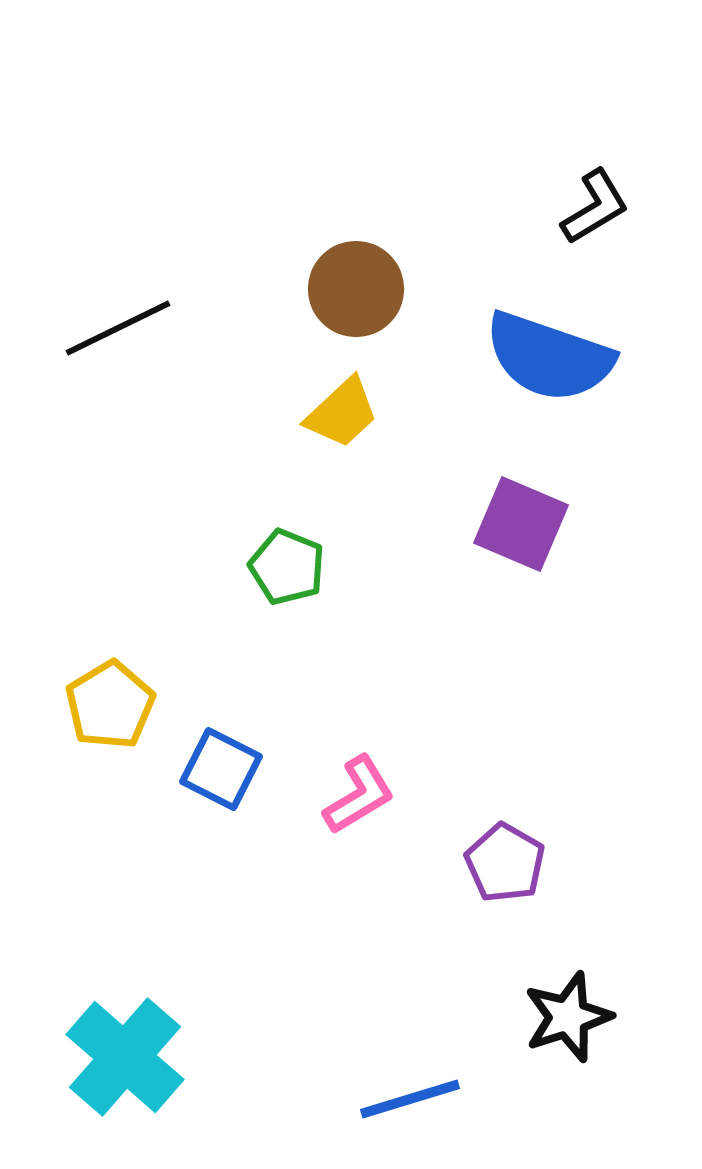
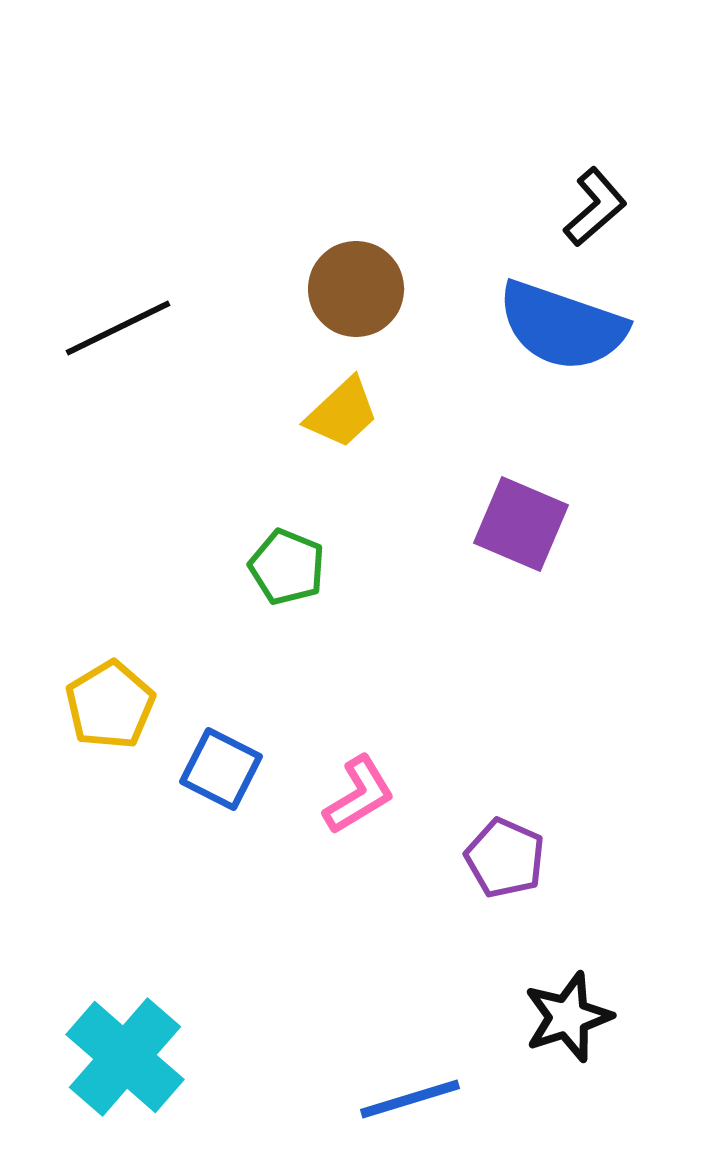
black L-shape: rotated 10 degrees counterclockwise
blue semicircle: moved 13 px right, 31 px up
purple pentagon: moved 5 px up; rotated 6 degrees counterclockwise
